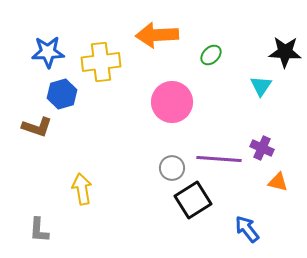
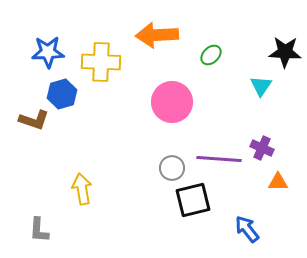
yellow cross: rotated 9 degrees clockwise
brown L-shape: moved 3 px left, 7 px up
orange triangle: rotated 15 degrees counterclockwise
black square: rotated 18 degrees clockwise
